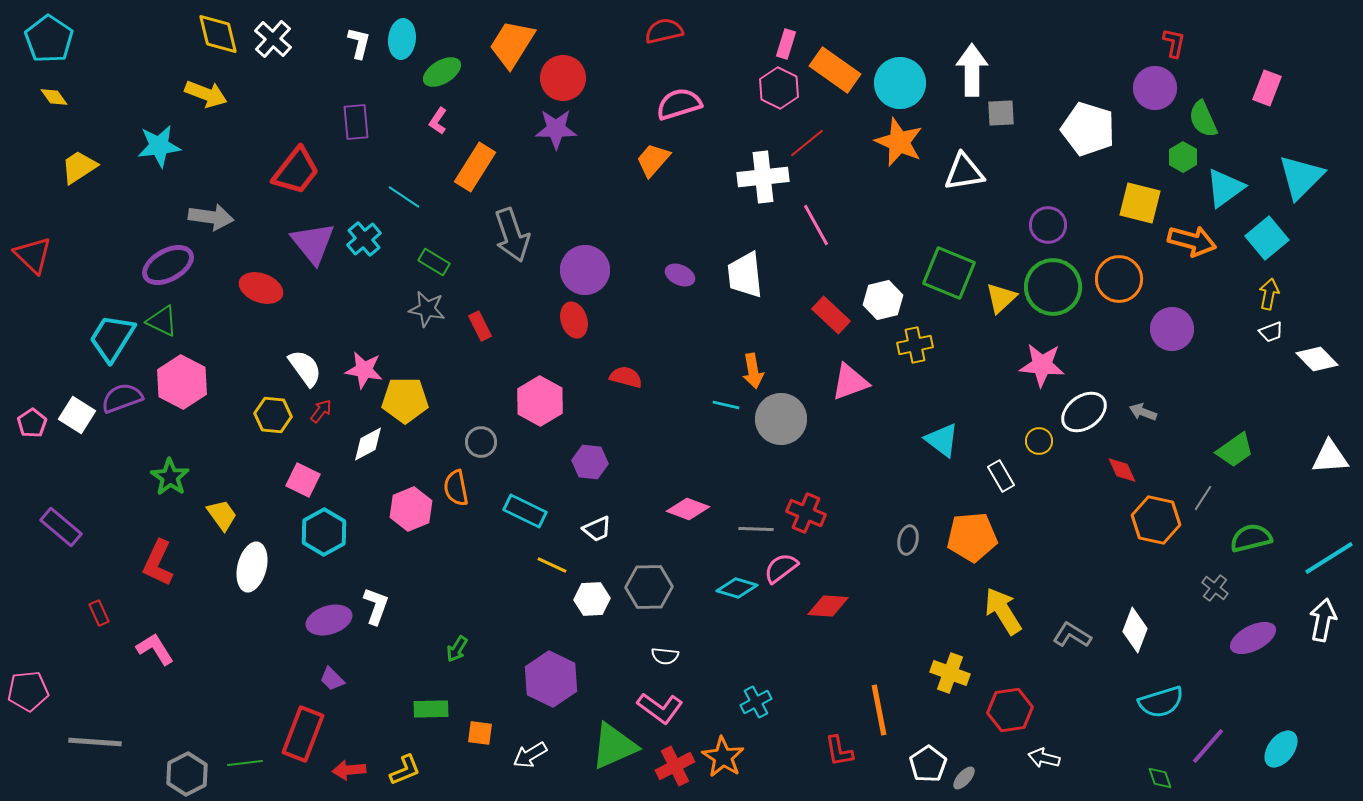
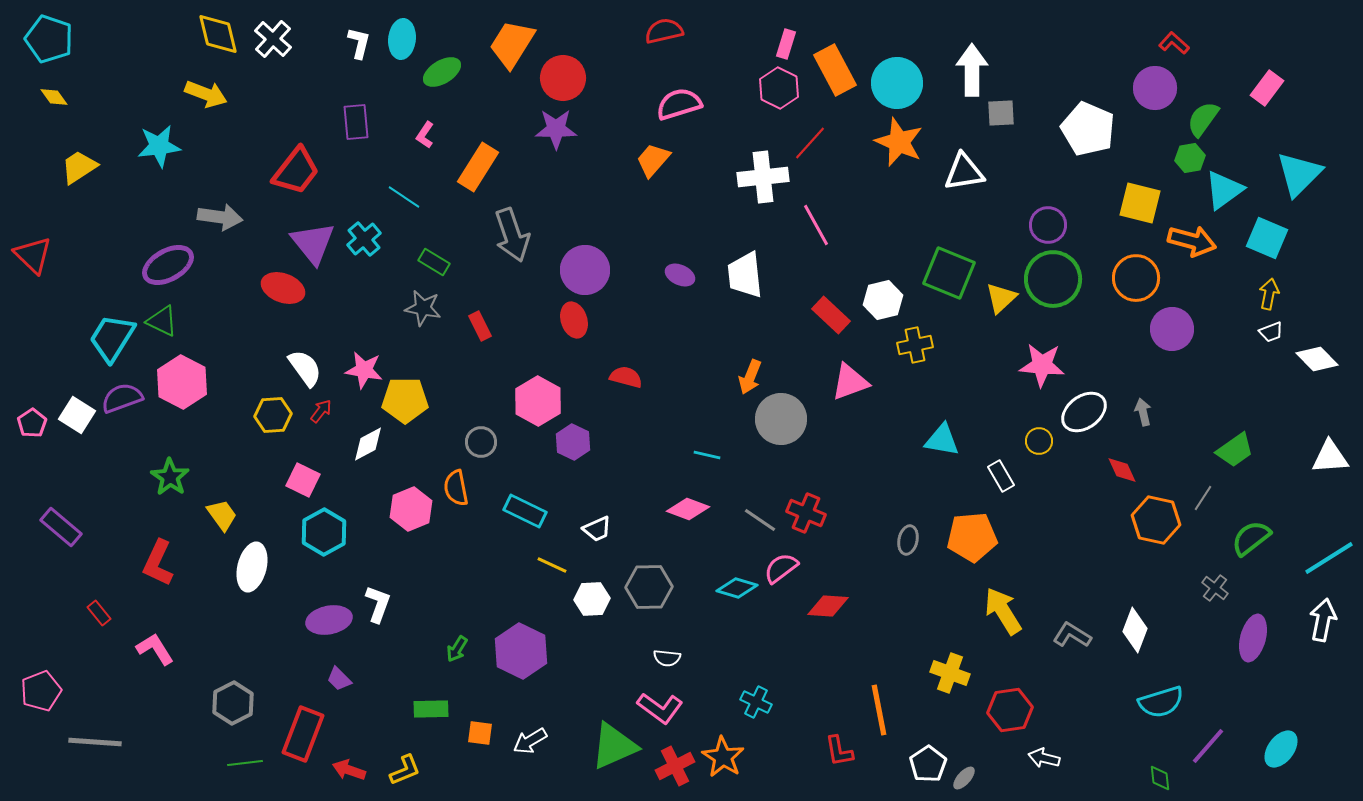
cyan pentagon at (49, 39): rotated 15 degrees counterclockwise
red L-shape at (1174, 43): rotated 60 degrees counterclockwise
orange rectangle at (835, 70): rotated 27 degrees clockwise
cyan circle at (900, 83): moved 3 px left
pink rectangle at (1267, 88): rotated 16 degrees clockwise
green semicircle at (1203, 119): rotated 60 degrees clockwise
pink L-shape at (438, 121): moved 13 px left, 14 px down
white pentagon at (1088, 129): rotated 6 degrees clockwise
red line at (807, 143): moved 3 px right; rotated 9 degrees counterclockwise
green hexagon at (1183, 157): moved 7 px right, 1 px down; rotated 20 degrees clockwise
orange rectangle at (475, 167): moved 3 px right
cyan triangle at (1301, 177): moved 2 px left, 3 px up
cyan triangle at (1225, 188): moved 1 px left, 2 px down
gray arrow at (211, 217): moved 9 px right
cyan square at (1267, 238): rotated 27 degrees counterclockwise
orange circle at (1119, 279): moved 17 px right, 1 px up
green circle at (1053, 287): moved 8 px up
red ellipse at (261, 288): moved 22 px right
gray star at (427, 309): moved 4 px left, 1 px up
orange arrow at (753, 371): moved 3 px left, 6 px down; rotated 32 degrees clockwise
pink hexagon at (540, 401): moved 2 px left
cyan line at (726, 405): moved 19 px left, 50 px down
gray arrow at (1143, 412): rotated 56 degrees clockwise
yellow hexagon at (273, 415): rotated 9 degrees counterclockwise
cyan triangle at (942, 440): rotated 27 degrees counterclockwise
purple hexagon at (590, 462): moved 17 px left, 20 px up; rotated 20 degrees clockwise
gray line at (756, 529): moved 4 px right, 9 px up; rotated 32 degrees clockwise
green semicircle at (1251, 538): rotated 24 degrees counterclockwise
white L-shape at (376, 606): moved 2 px right, 2 px up
red rectangle at (99, 613): rotated 15 degrees counterclockwise
purple ellipse at (329, 620): rotated 6 degrees clockwise
purple ellipse at (1253, 638): rotated 48 degrees counterclockwise
white semicircle at (665, 656): moved 2 px right, 2 px down
purple trapezoid at (332, 679): moved 7 px right
purple hexagon at (551, 679): moved 30 px left, 28 px up
pink pentagon at (28, 691): moved 13 px right; rotated 15 degrees counterclockwise
cyan cross at (756, 702): rotated 36 degrees counterclockwise
white arrow at (530, 755): moved 14 px up
red arrow at (349, 770): rotated 24 degrees clockwise
gray hexagon at (187, 774): moved 46 px right, 71 px up
green diamond at (1160, 778): rotated 12 degrees clockwise
